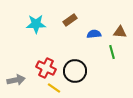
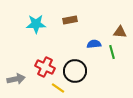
brown rectangle: rotated 24 degrees clockwise
blue semicircle: moved 10 px down
red cross: moved 1 px left, 1 px up
gray arrow: moved 1 px up
yellow line: moved 4 px right
